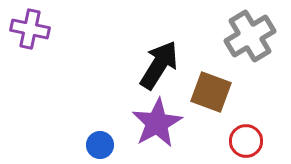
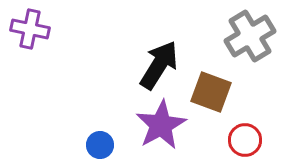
purple star: moved 4 px right, 2 px down
red circle: moved 1 px left, 1 px up
